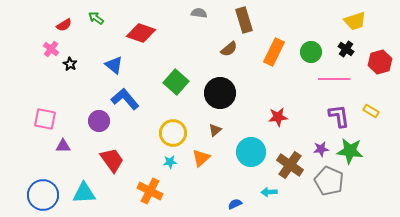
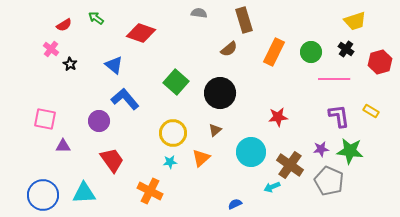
cyan arrow: moved 3 px right, 5 px up; rotated 21 degrees counterclockwise
